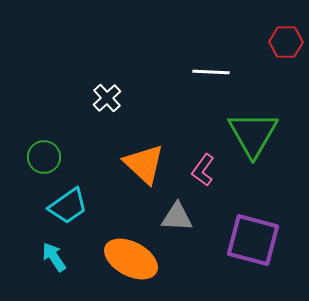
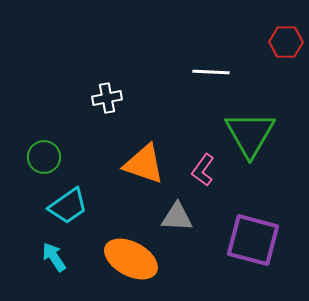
white cross: rotated 32 degrees clockwise
green triangle: moved 3 px left
orange triangle: rotated 24 degrees counterclockwise
